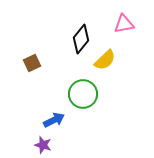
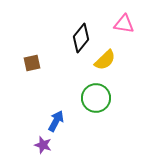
pink triangle: rotated 20 degrees clockwise
black diamond: moved 1 px up
brown square: rotated 12 degrees clockwise
green circle: moved 13 px right, 4 px down
blue arrow: moved 2 px right, 1 px down; rotated 35 degrees counterclockwise
